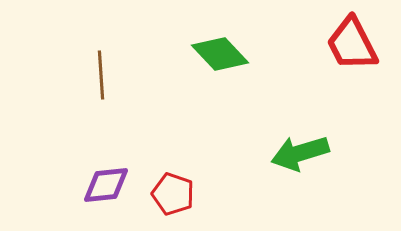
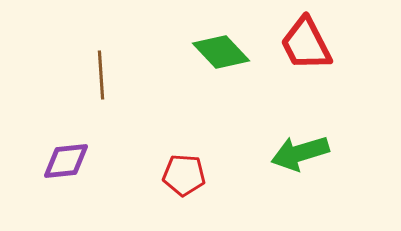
red trapezoid: moved 46 px left
green diamond: moved 1 px right, 2 px up
purple diamond: moved 40 px left, 24 px up
red pentagon: moved 11 px right, 19 px up; rotated 15 degrees counterclockwise
